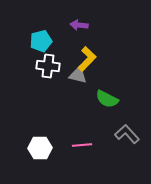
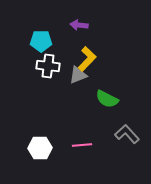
cyan pentagon: rotated 15 degrees clockwise
gray triangle: rotated 36 degrees counterclockwise
